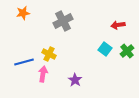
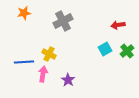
orange star: moved 1 px right
cyan square: rotated 24 degrees clockwise
blue line: rotated 12 degrees clockwise
purple star: moved 7 px left
